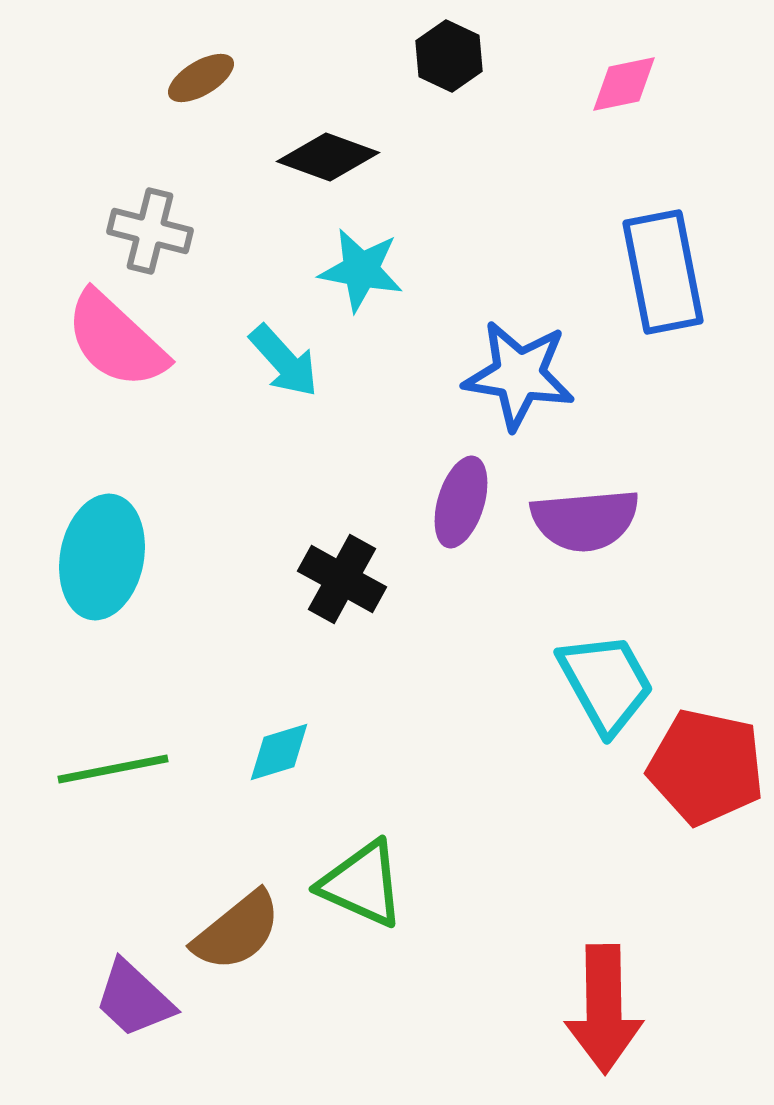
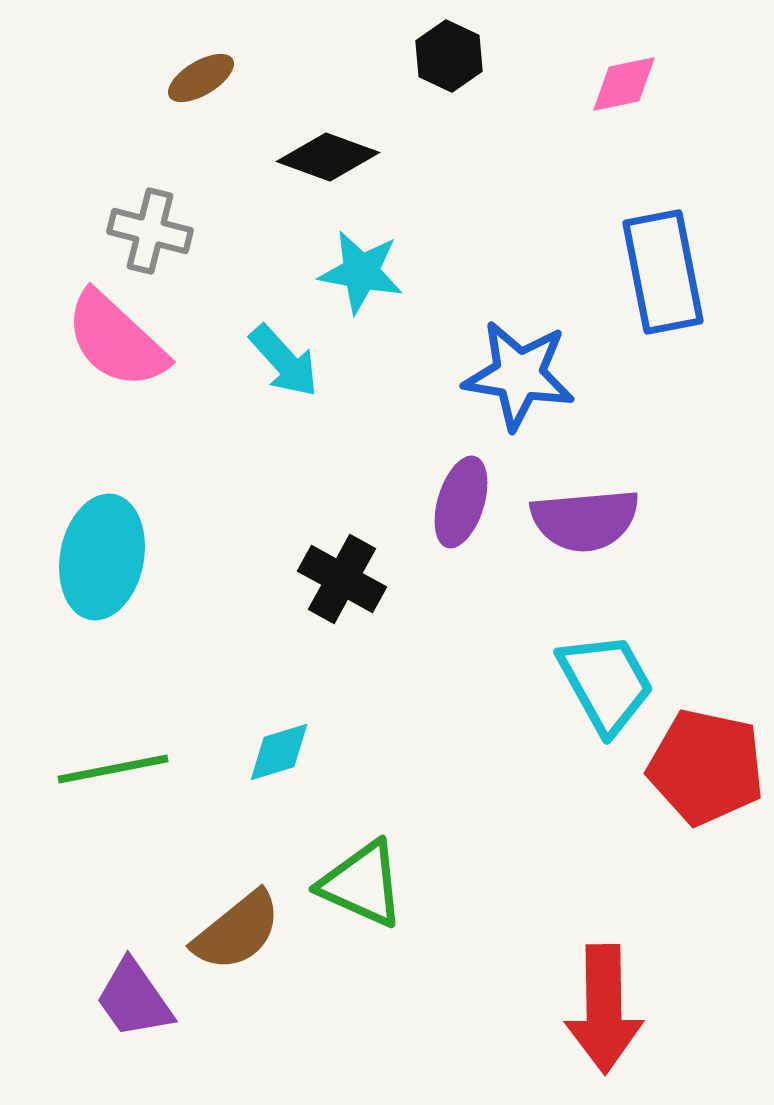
cyan star: moved 2 px down
purple trapezoid: rotated 12 degrees clockwise
